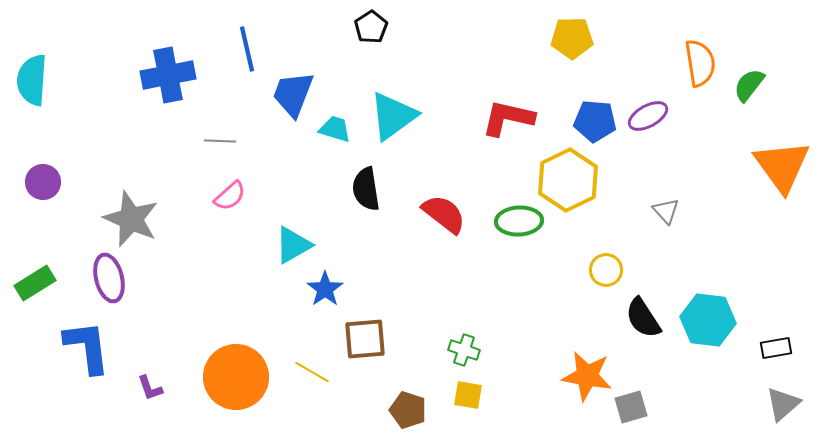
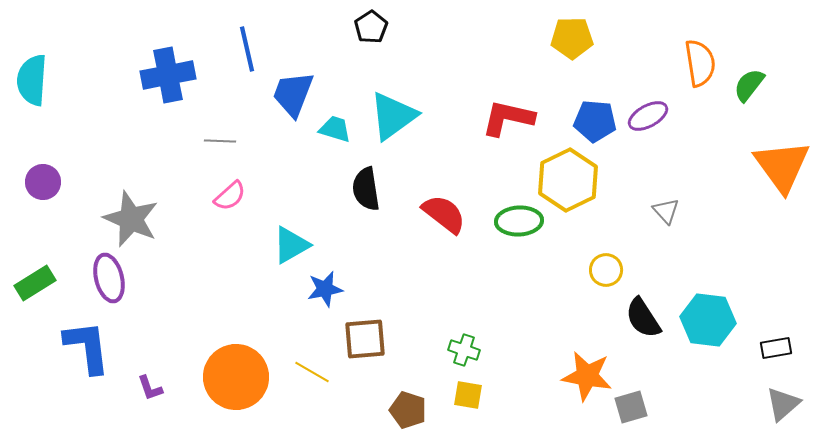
cyan triangle at (293, 245): moved 2 px left
blue star at (325, 289): rotated 24 degrees clockwise
